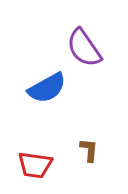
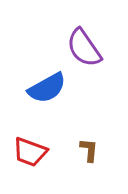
red trapezoid: moved 5 px left, 13 px up; rotated 12 degrees clockwise
